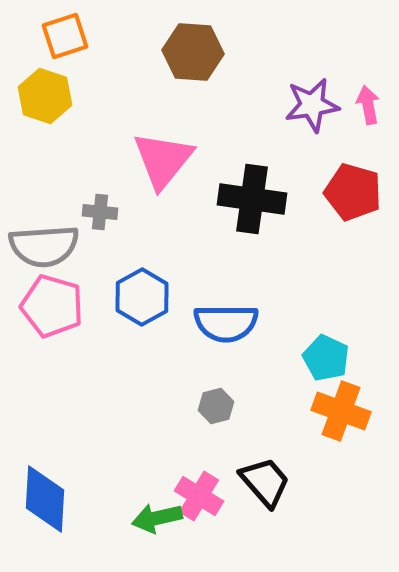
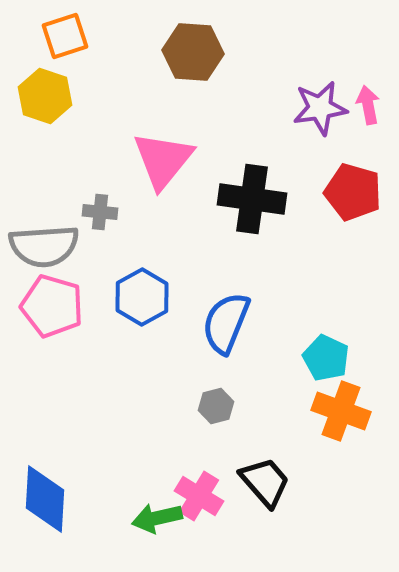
purple star: moved 8 px right, 3 px down
blue semicircle: rotated 112 degrees clockwise
